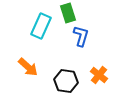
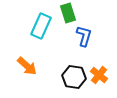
blue L-shape: moved 3 px right
orange arrow: moved 1 px left, 1 px up
black hexagon: moved 8 px right, 4 px up
